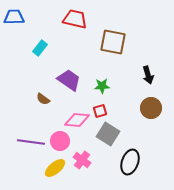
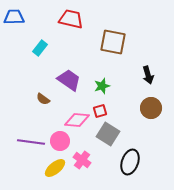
red trapezoid: moved 4 px left
green star: rotated 14 degrees counterclockwise
